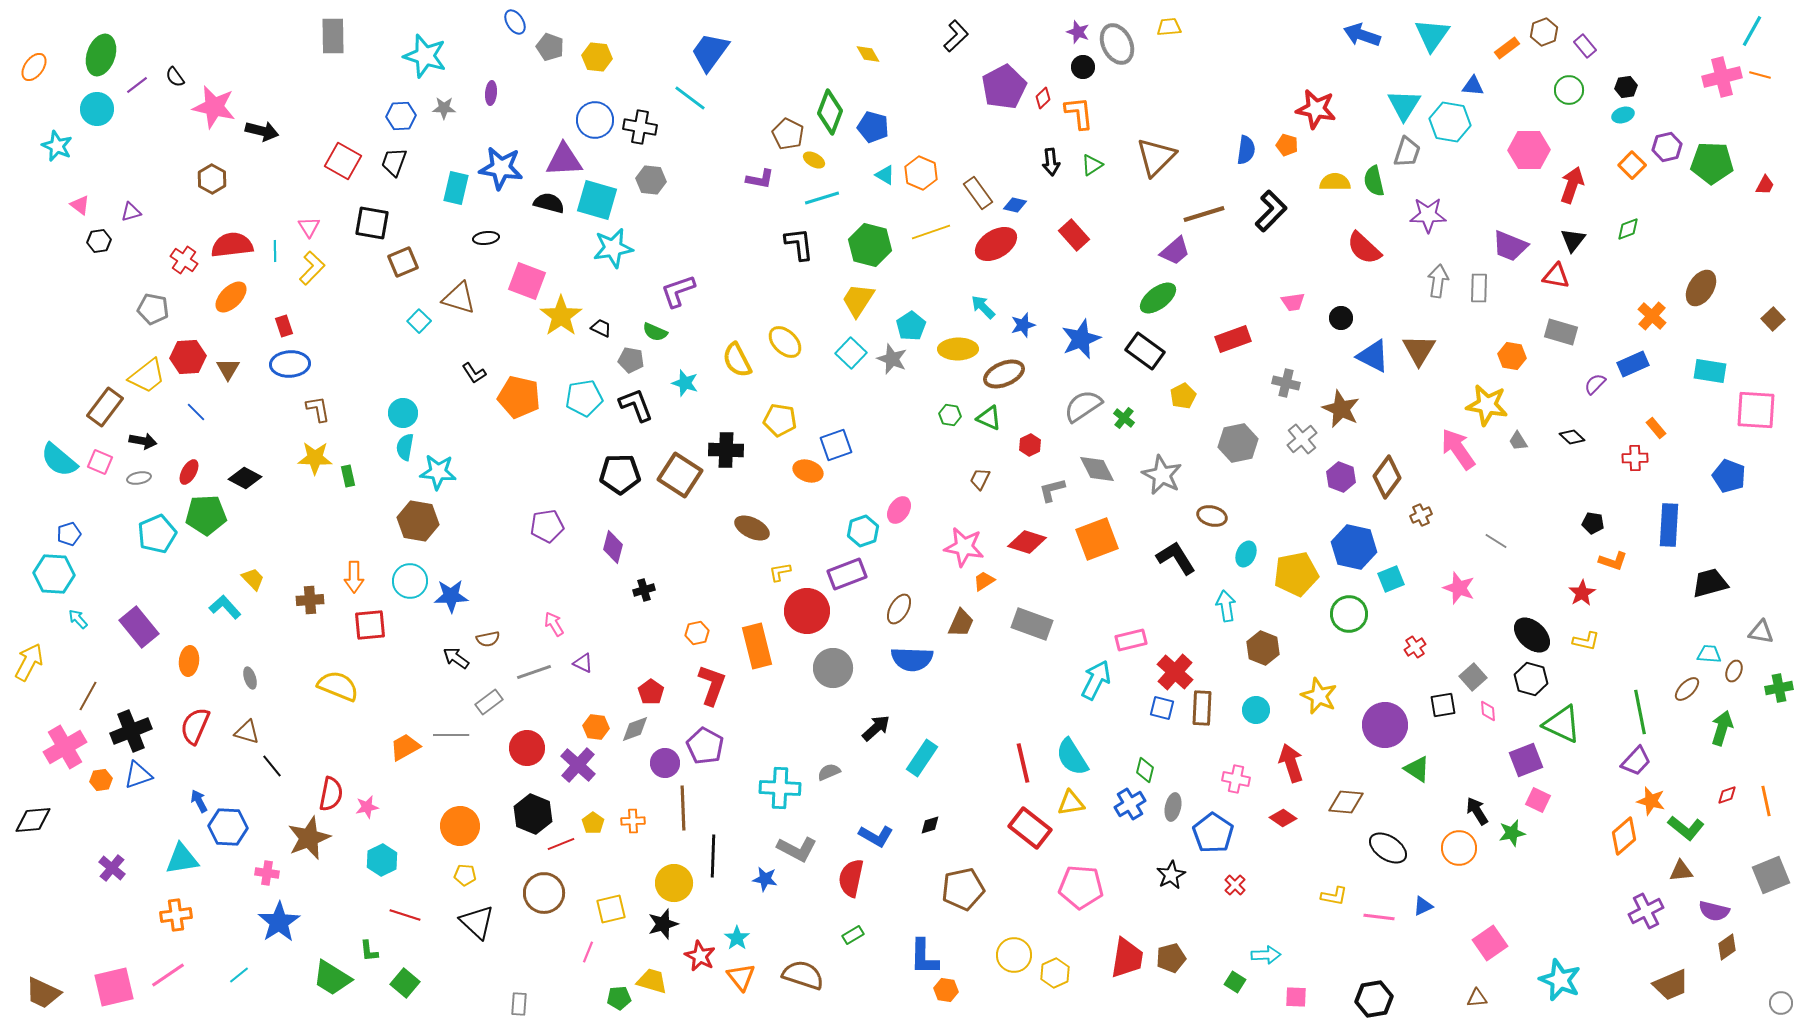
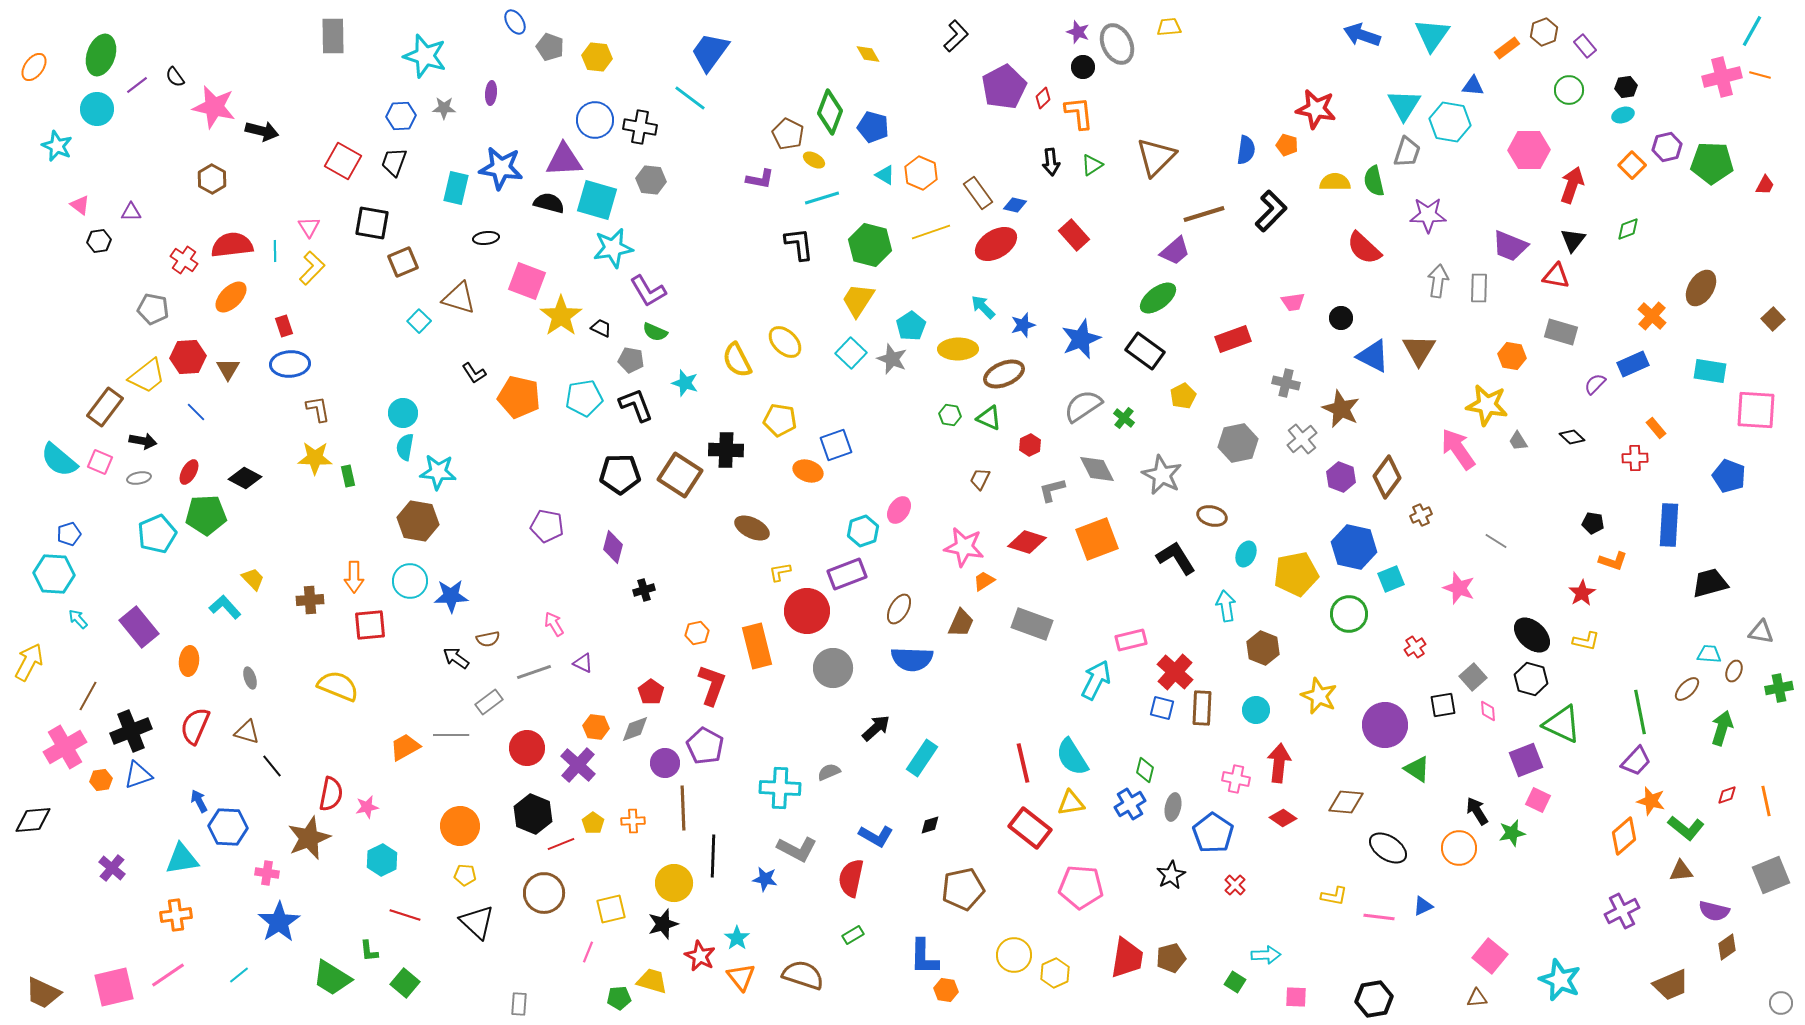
purple triangle at (131, 212): rotated 15 degrees clockwise
purple L-shape at (678, 291): moved 30 px left; rotated 102 degrees counterclockwise
purple pentagon at (547, 526): rotated 20 degrees clockwise
red arrow at (1291, 763): moved 12 px left; rotated 24 degrees clockwise
purple cross at (1646, 911): moved 24 px left
pink square at (1490, 943): moved 13 px down; rotated 16 degrees counterclockwise
